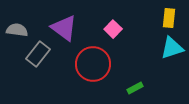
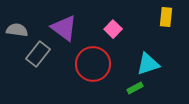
yellow rectangle: moved 3 px left, 1 px up
cyan triangle: moved 24 px left, 16 px down
